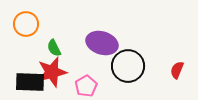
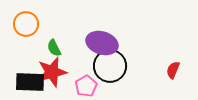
black circle: moved 18 px left
red semicircle: moved 4 px left
